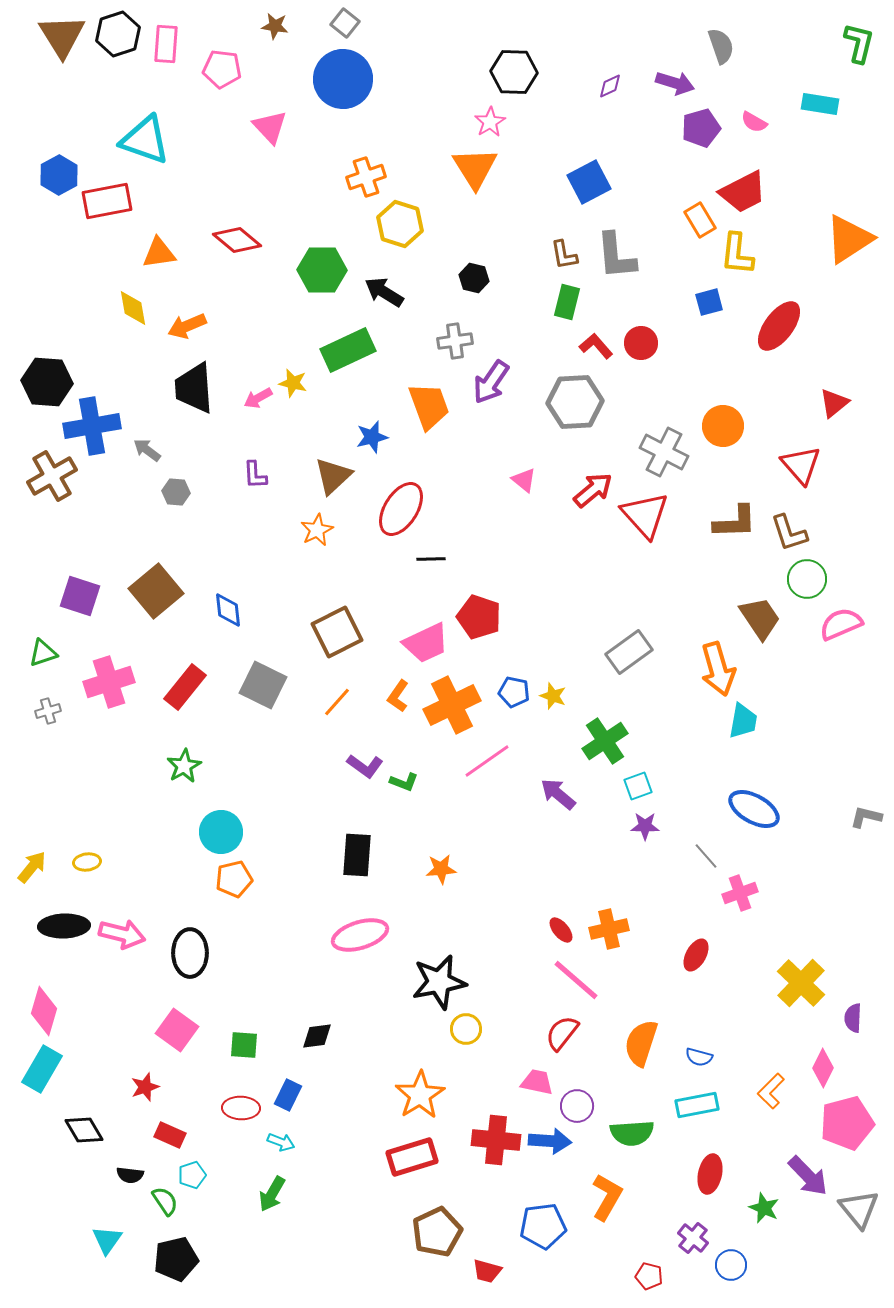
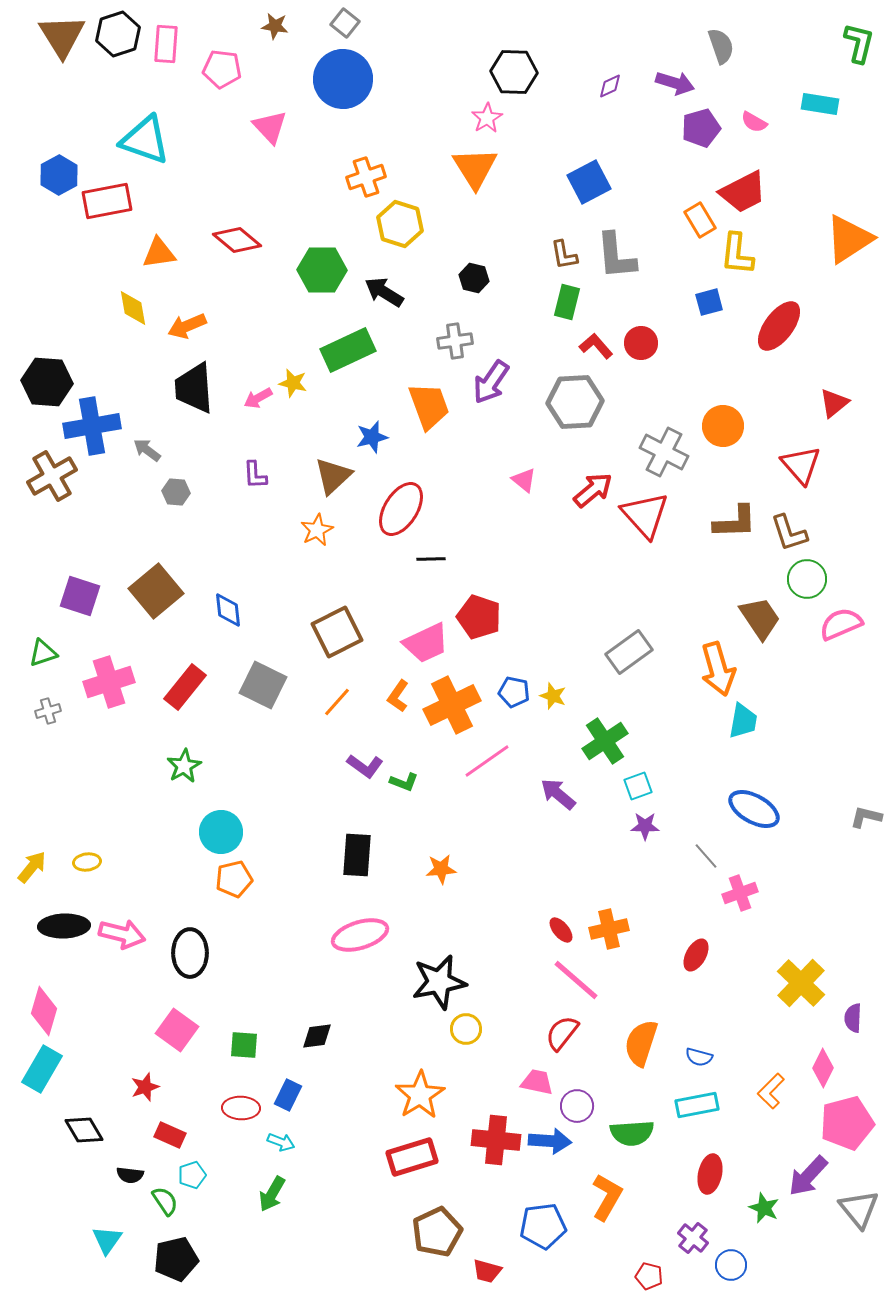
pink star at (490, 122): moved 3 px left, 4 px up
purple arrow at (808, 1176): rotated 87 degrees clockwise
